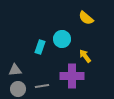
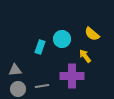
yellow semicircle: moved 6 px right, 16 px down
